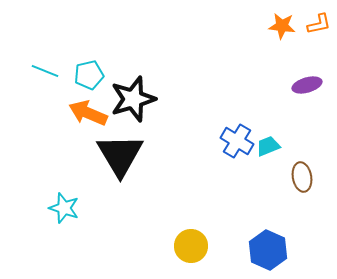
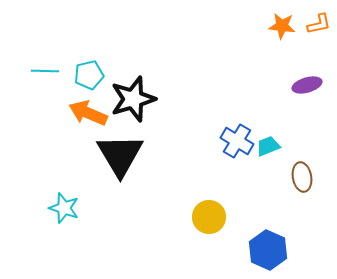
cyan line: rotated 20 degrees counterclockwise
yellow circle: moved 18 px right, 29 px up
